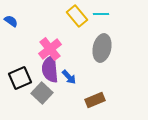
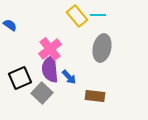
cyan line: moved 3 px left, 1 px down
blue semicircle: moved 1 px left, 4 px down
brown rectangle: moved 4 px up; rotated 30 degrees clockwise
